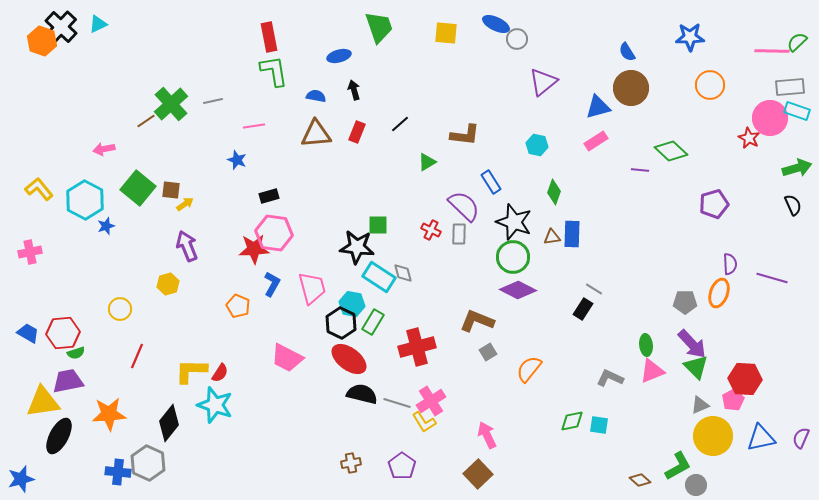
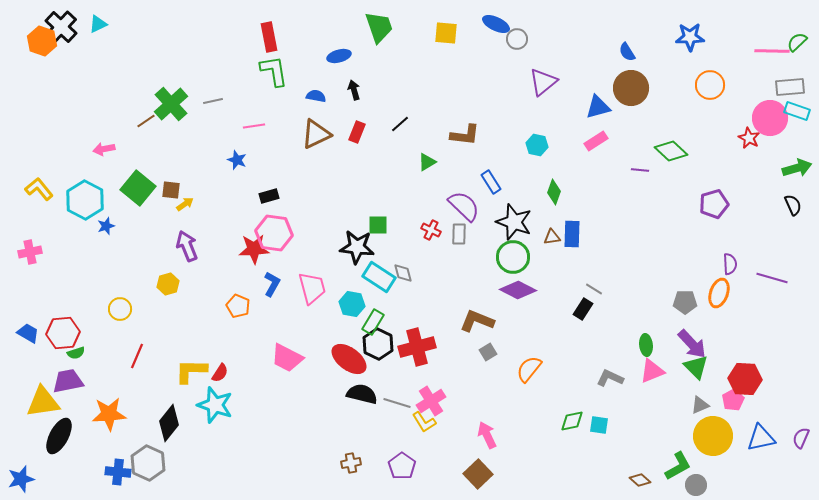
brown triangle at (316, 134): rotated 20 degrees counterclockwise
black hexagon at (341, 323): moved 37 px right, 21 px down
